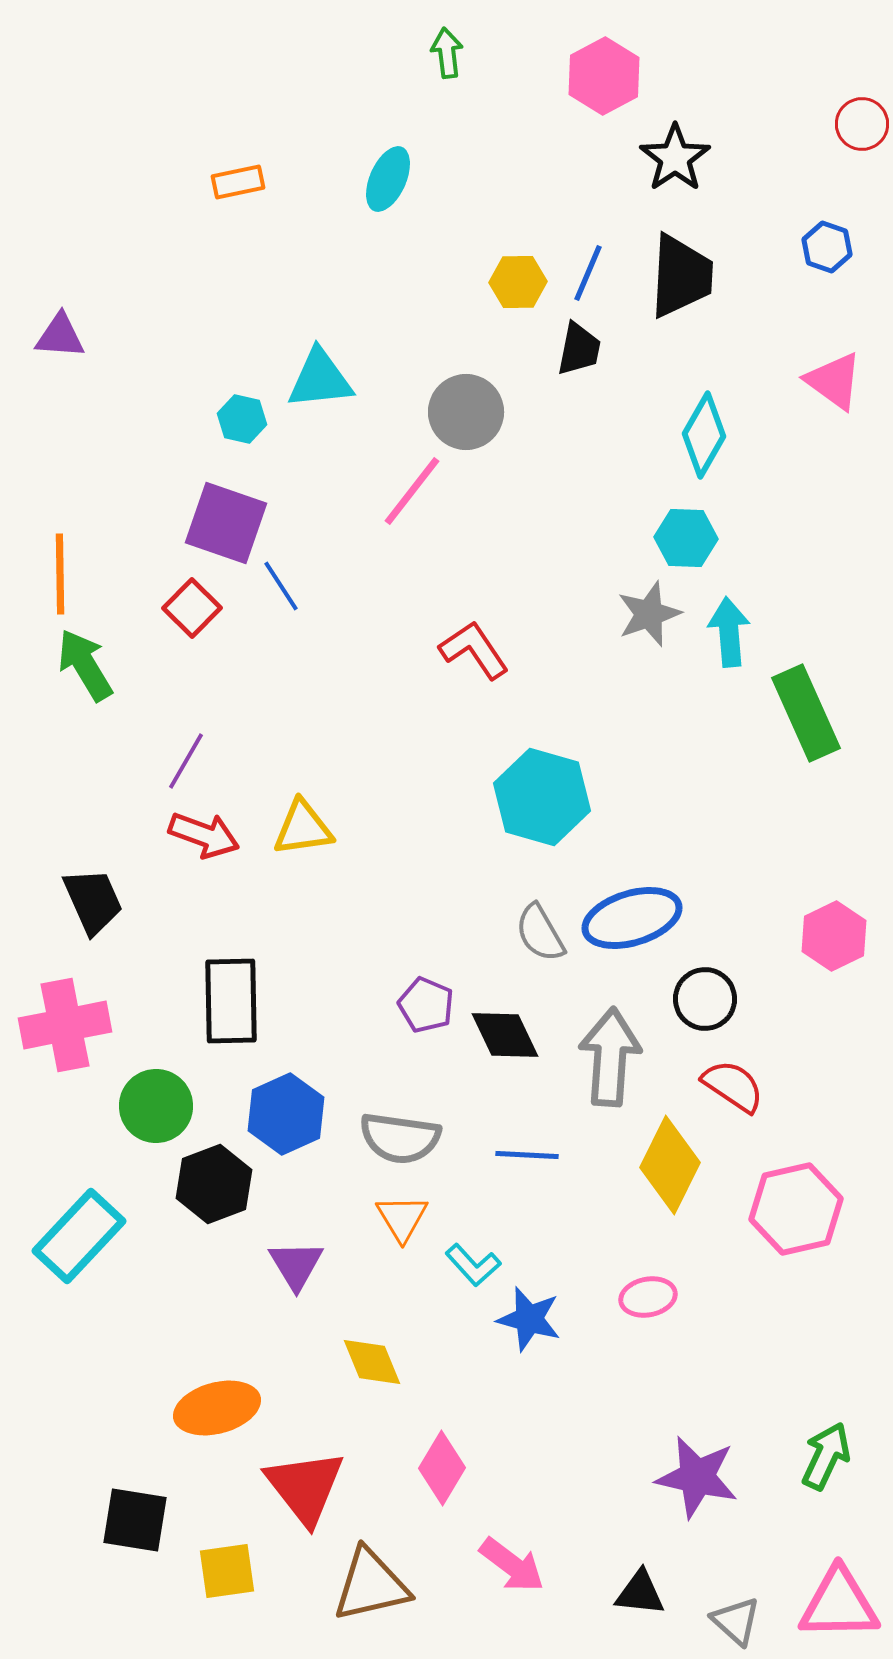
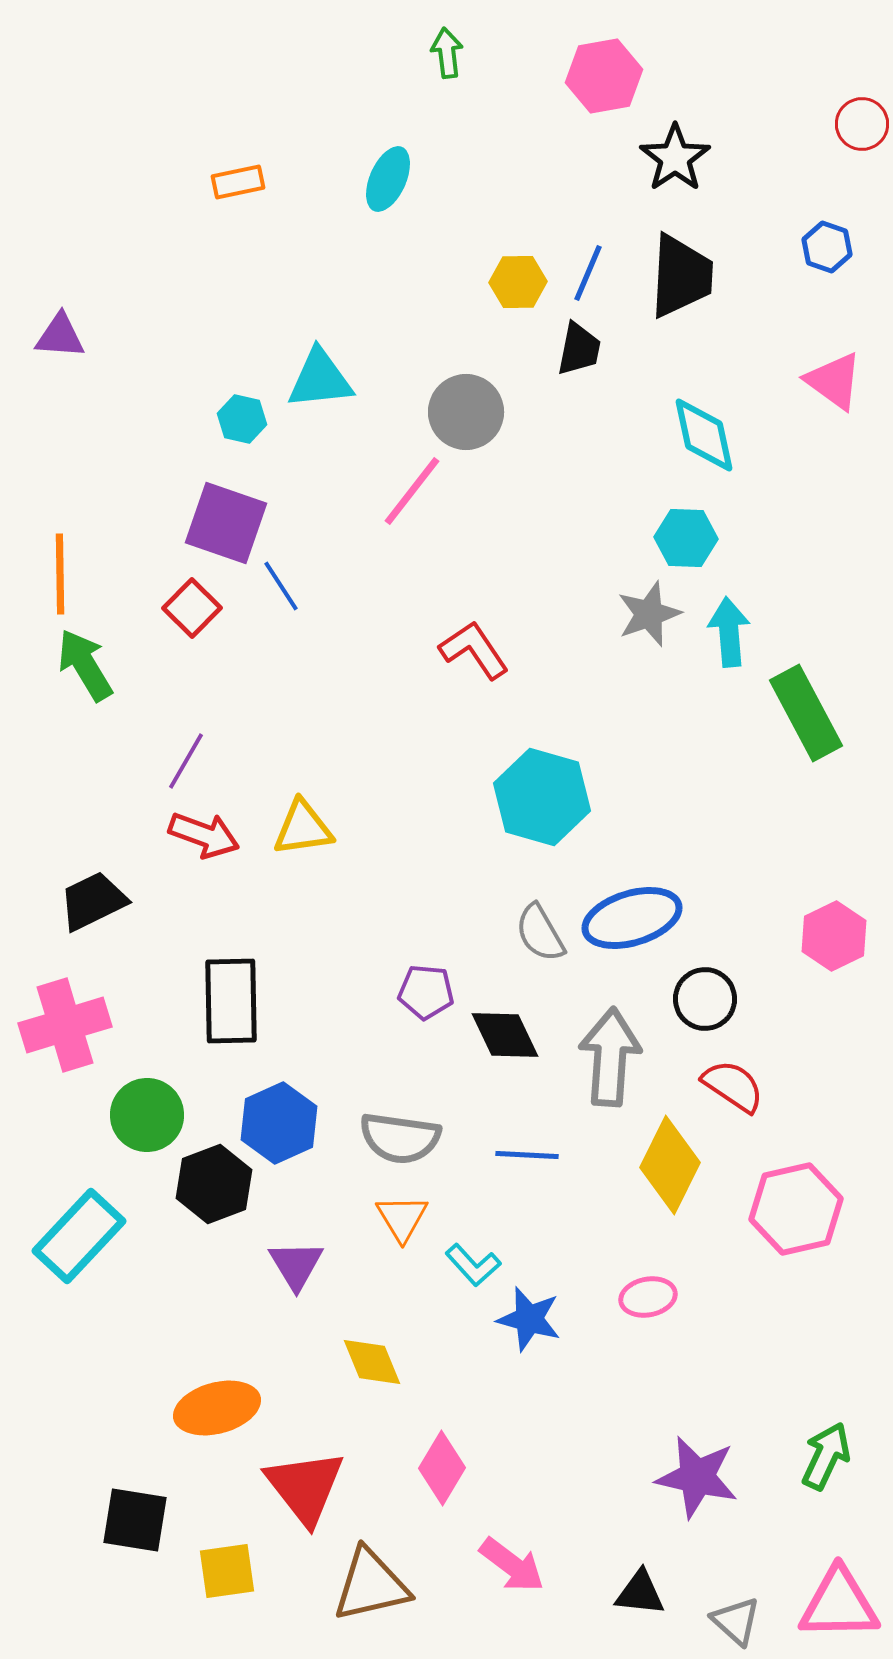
pink hexagon at (604, 76): rotated 18 degrees clockwise
cyan diamond at (704, 435): rotated 42 degrees counterclockwise
green rectangle at (806, 713): rotated 4 degrees counterclockwise
black trapezoid at (93, 901): rotated 92 degrees counterclockwise
purple pentagon at (426, 1005): moved 13 px up; rotated 18 degrees counterclockwise
pink cross at (65, 1025): rotated 6 degrees counterclockwise
green circle at (156, 1106): moved 9 px left, 9 px down
blue hexagon at (286, 1114): moved 7 px left, 9 px down
